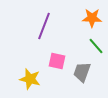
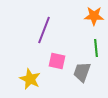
orange star: moved 2 px right, 2 px up
purple line: moved 4 px down
green line: moved 2 px down; rotated 36 degrees clockwise
yellow star: rotated 10 degrees clockwise
